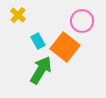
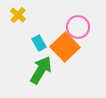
pink circle: moved 4 px left, 6 px down
cyan rectangle: moved 1 px right, 2 px down
orange square: rotated 8 degrees clockwise
